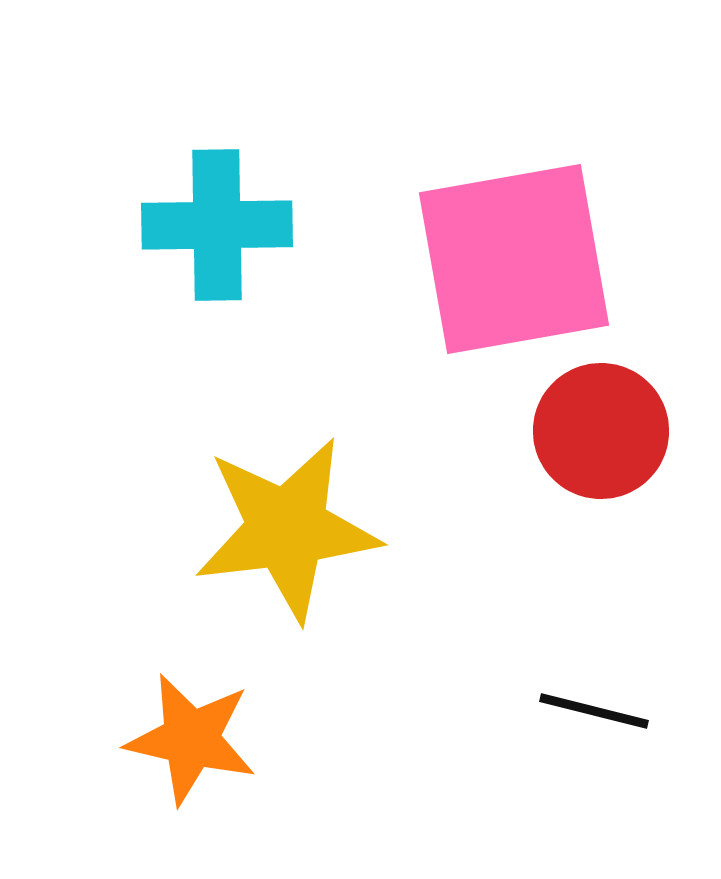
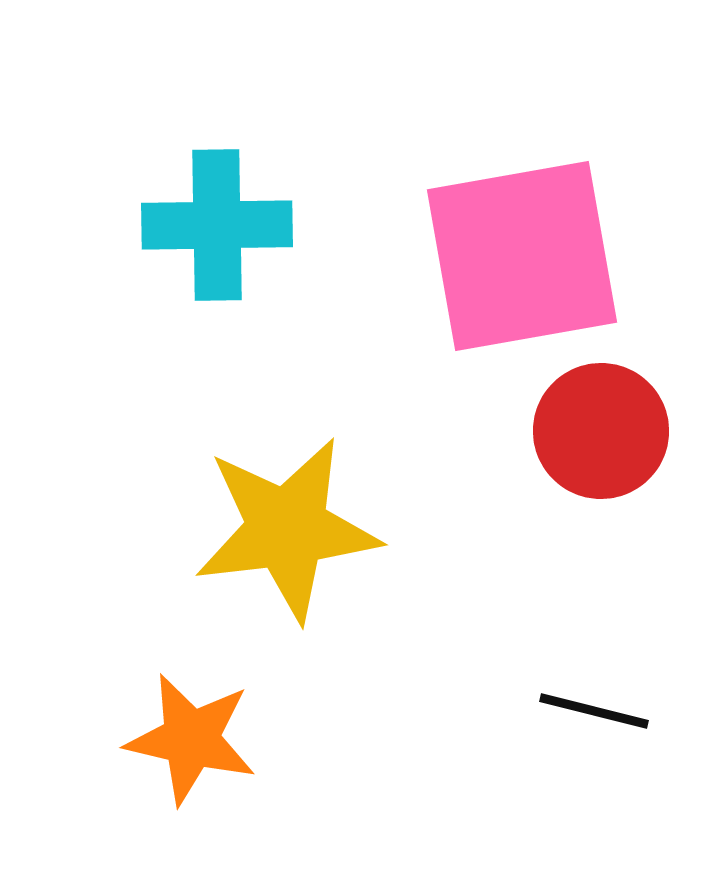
pink square: moved 8 px right, 3 px up
